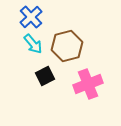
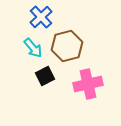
blue cross: moved 10 px right
cyan arrow: moved 4 px down
pink cross: rotated 8 degrees clockwise
